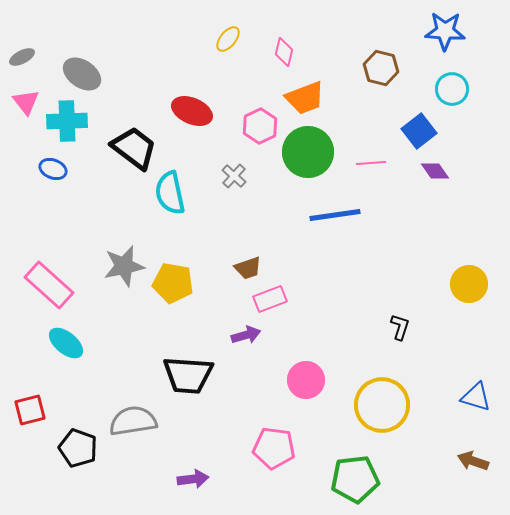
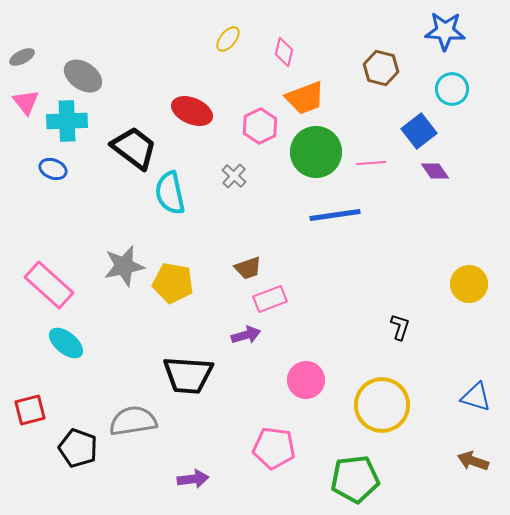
gray ellipse at (82, 74): moved 1 px right, 2 px down
green circle at (308, 152): moved 8 px right
